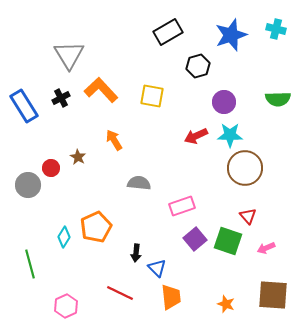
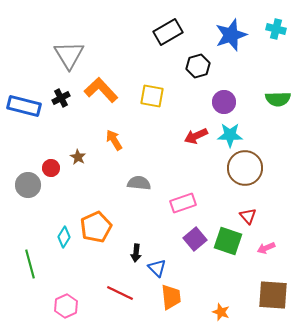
blue rectangle: rotated 44 degrees counterclockwise
pink rectangle: moved 1 px right, 3 px up
orange star: moved 5 px left, 8 px down
